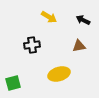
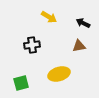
black arrow: moved 3 px down
green square: moved 8 px right
